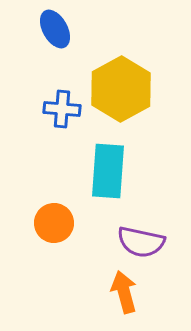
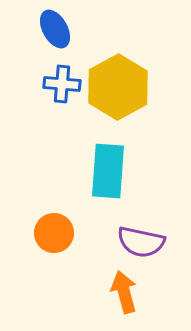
yellow hexagon: moved 3 px left, 2 px up
blue cross: moved 25 px up
orange circle: moved 10 px down
